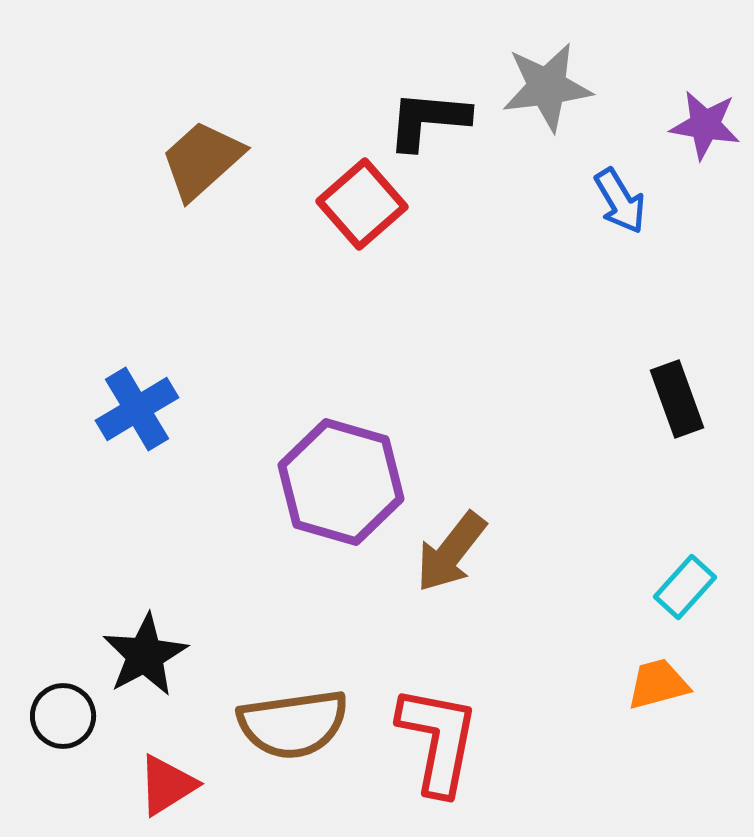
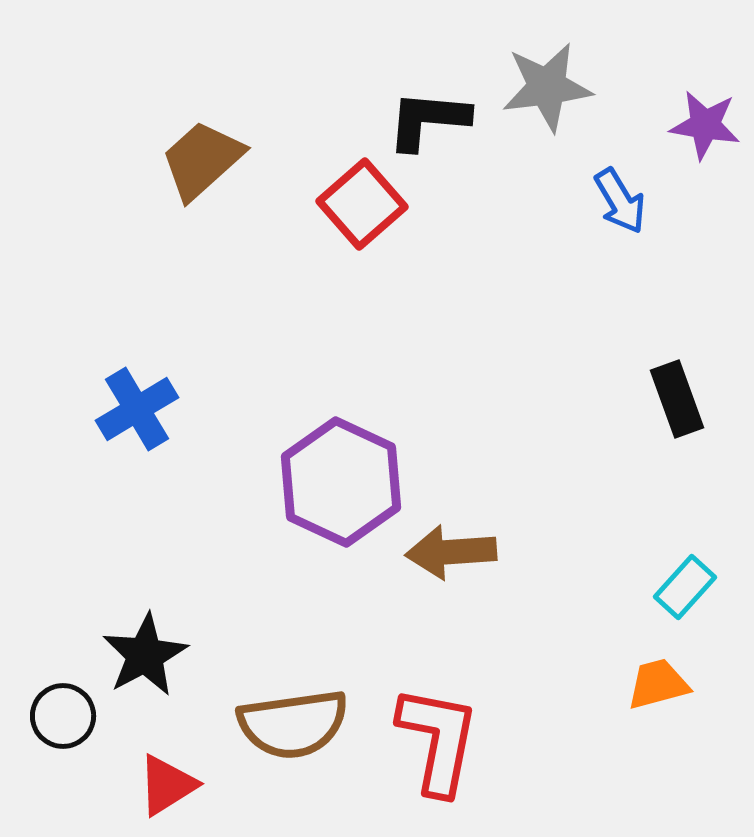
purple hexagon: rotated 9 degrees clockwise
brown arrow: rotated 48 degrees clockwise
